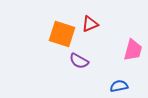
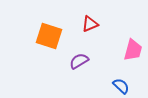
orange square: moved 13 px left, 2 px down
purple semicircle: rotated 120 degrees clockwise
blue semicircle: moved 2 px right; rotated 54 degrees clockwise
